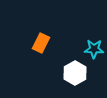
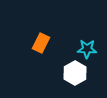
cyan star: moved 7 px left
